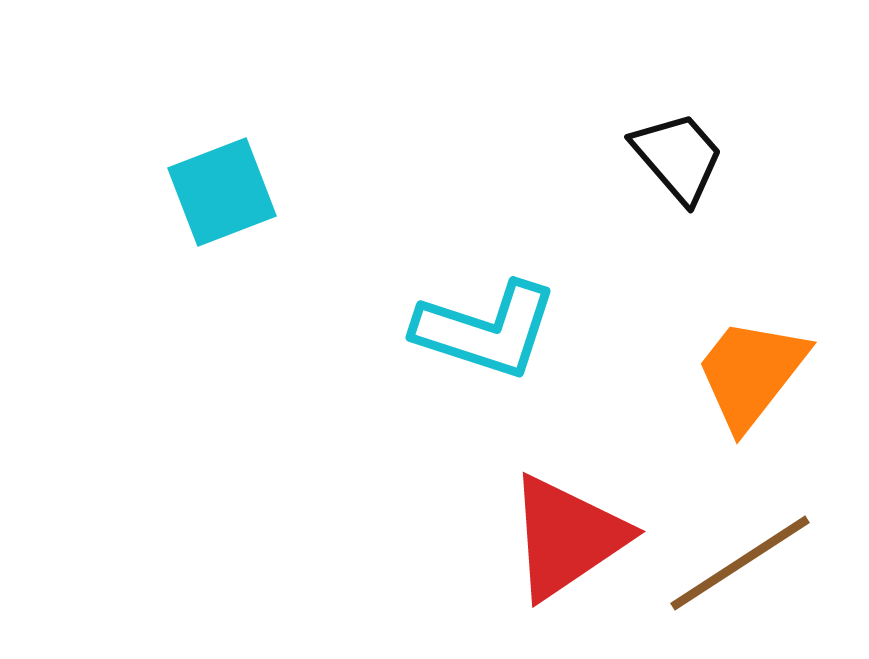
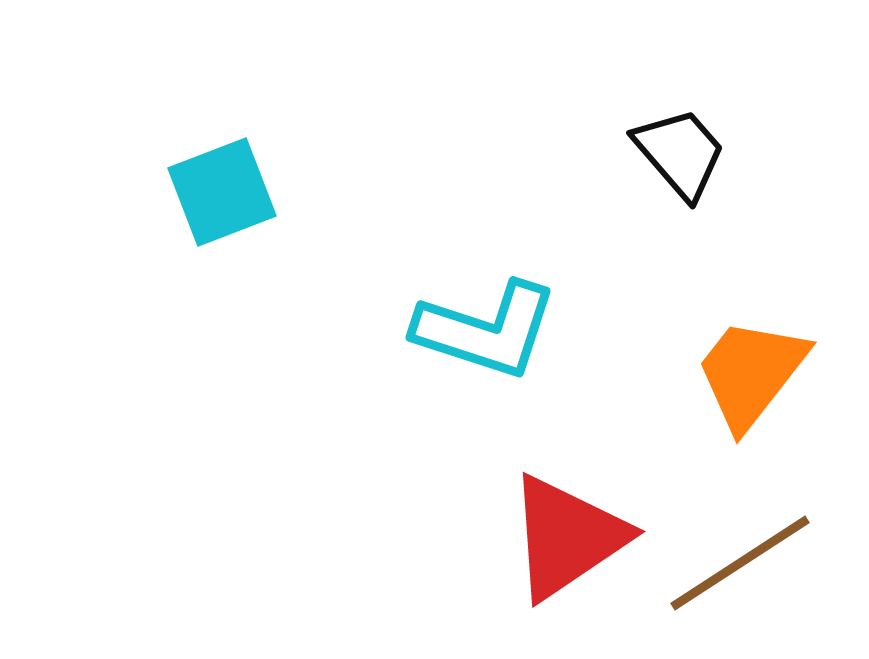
black trapezoid: moved 2 px right, 4 px up
